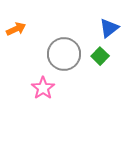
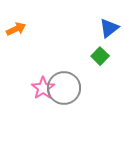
gray circle: moved 34 px down
